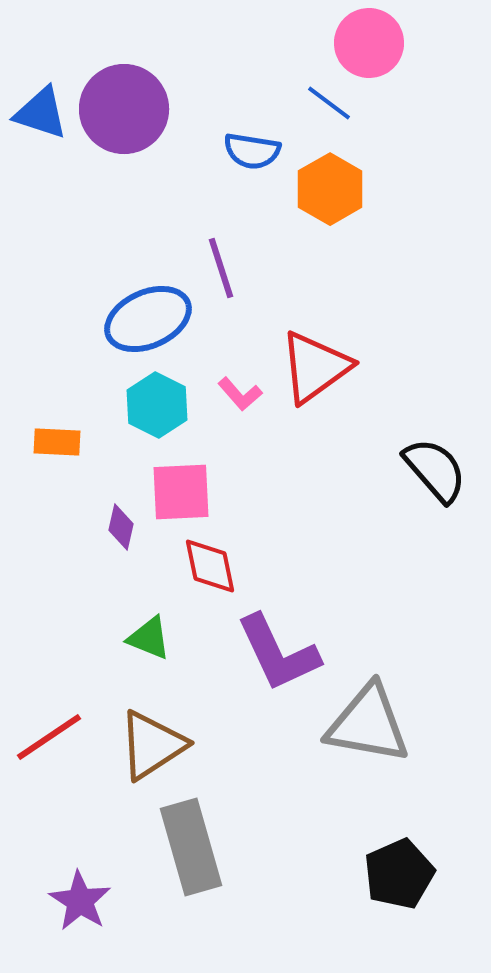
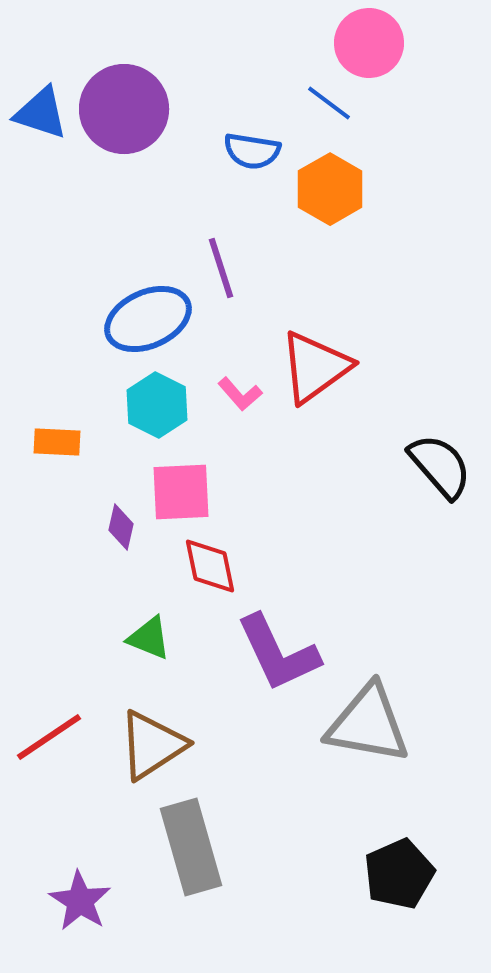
black semicircle: moved 5 px right, 4 px up
